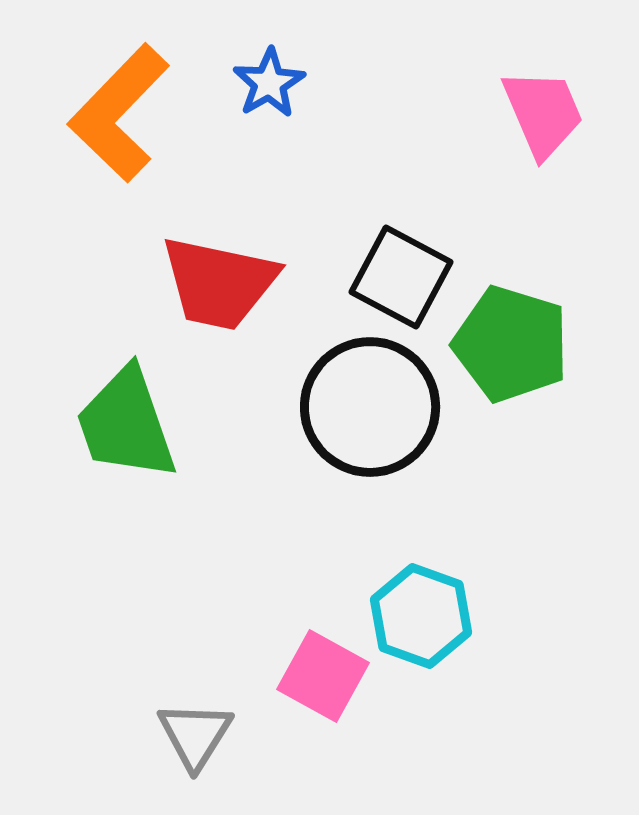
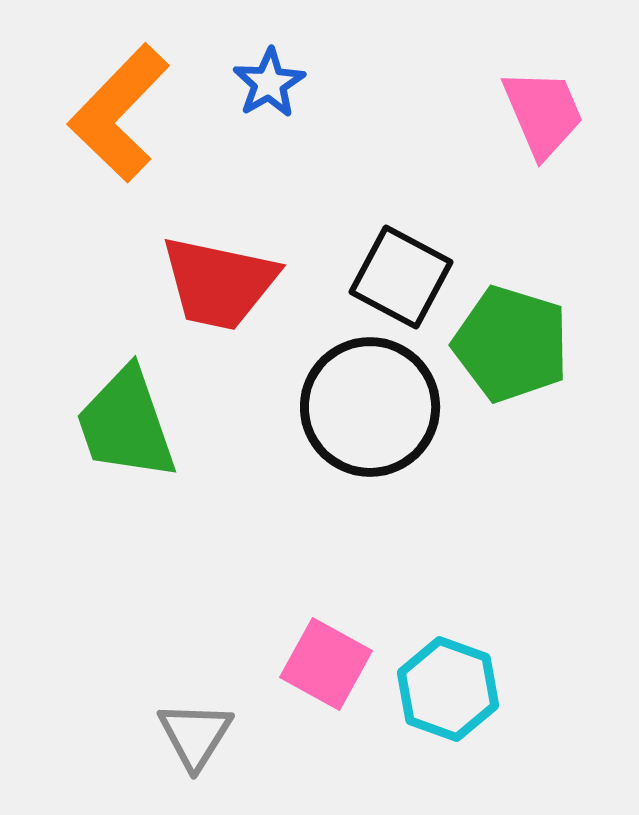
cyan hexagon: moved 27 px right, 73 px down
pink square: moved 3 px right, 12 px up
